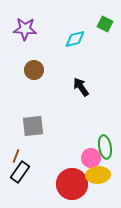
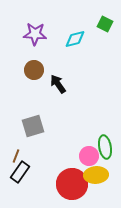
purple star: moved 10 px right, 5 px down
black arrow: moved 23 px left, 3 px up
gray square: rotated 10 degrees counterclockwise
pink circle: moved 2 px left, 2 px up
yellow ellipse: moved 2 px left
